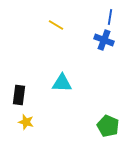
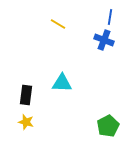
yellow line: moved 2 px right, 1 px up
black rectangle: moved 7 px right
green pentagon: rotated 20 degrees clockwise
